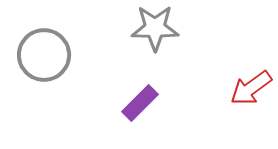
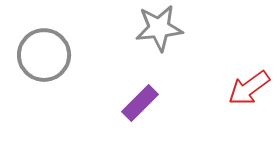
gray star: moved 4 px right; rotated 6 degrees counterclockwise
red arrow: moved 2 px left
